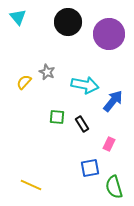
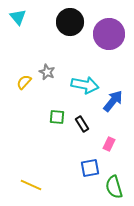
black circle: moved 2 px right
